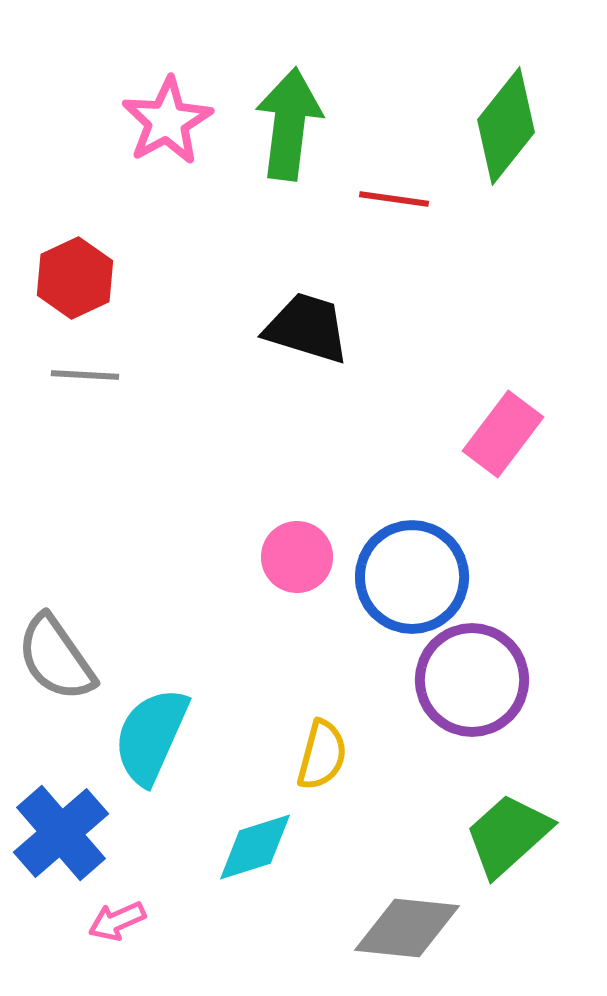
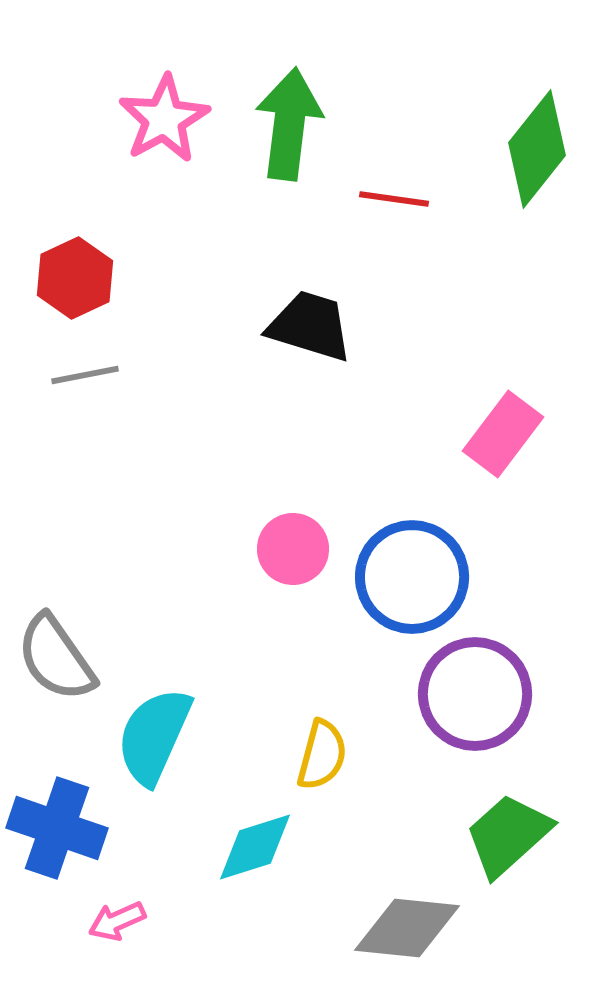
pink star: moved 3 px left, 2 px up
green diamond: moved 31 px right, 23 px down
black trapezoid: moved 3 px right, 2 px up
gray line: rotated 14 degrees counterclockwise
pink circle: moved 4 px left, 8 px up
purple circle: moved 3 px right, 14 px down
cyan semicircle: moved 3 px right
blue cross: moved 4 px left, 5 px up; rotated 30 degrees counterclockwise
